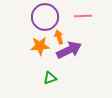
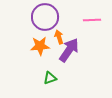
pink line: moved 9 px right, 4 px down
purple arrow: rotated 30 degrees counterclockwise
